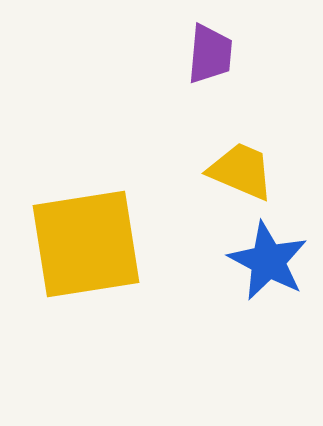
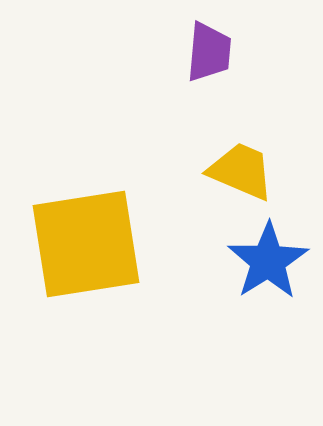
purple trapezoid: moved 1 px left, 2 px up
blue star: rotated 12 degrees clockwise
